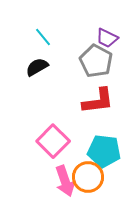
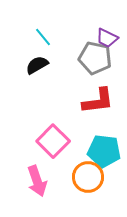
gray pentagon: moved 1 px left, 3 px up; rotated 16 degrees counterclockwise
black semicircle: moved 2 px up
pink arrow: moved 28 px left
